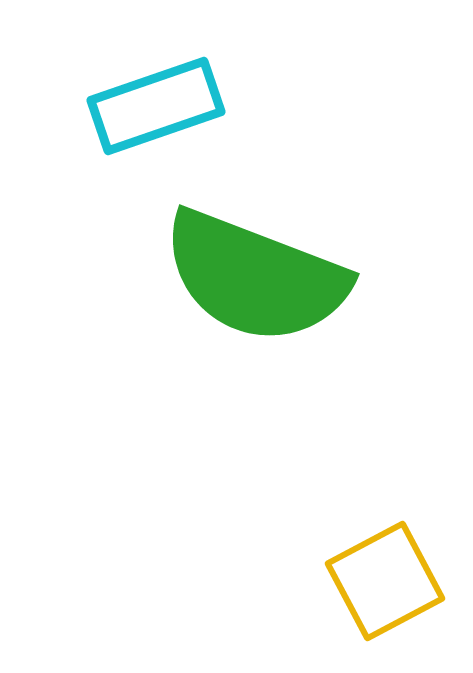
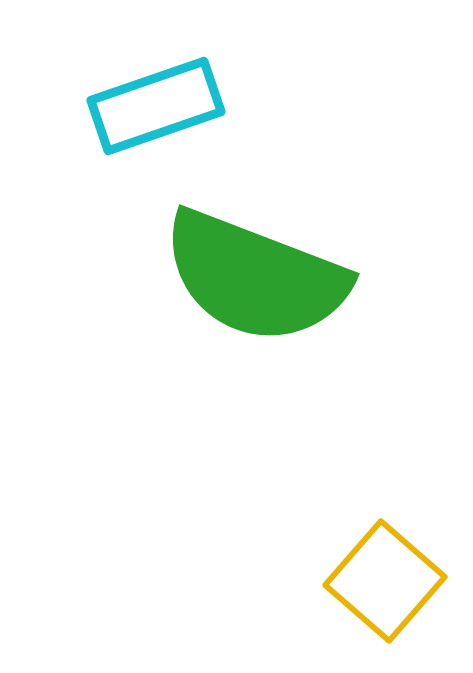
yellow square: rotated 21 degrees counterclockwise
